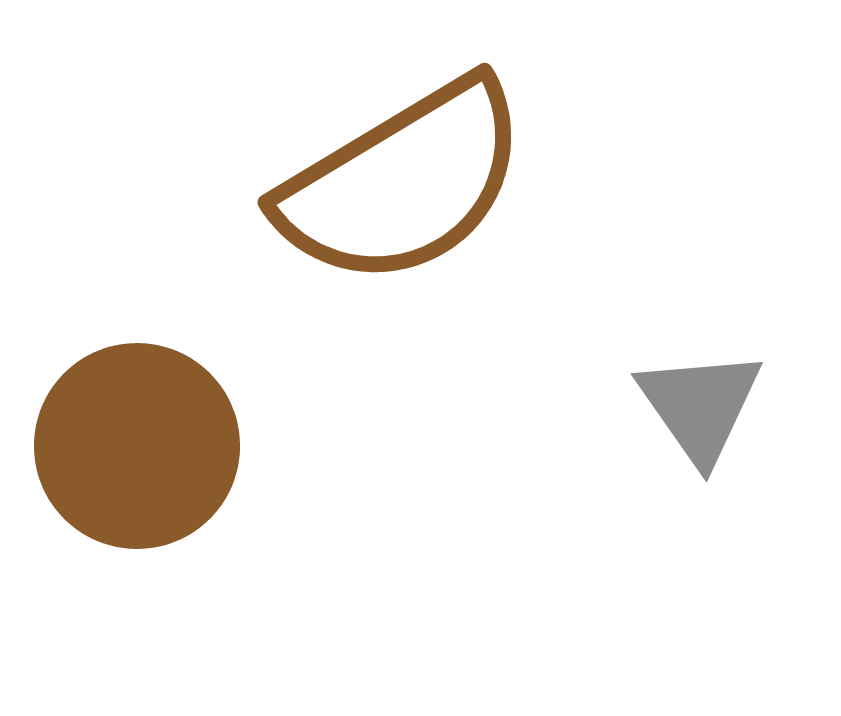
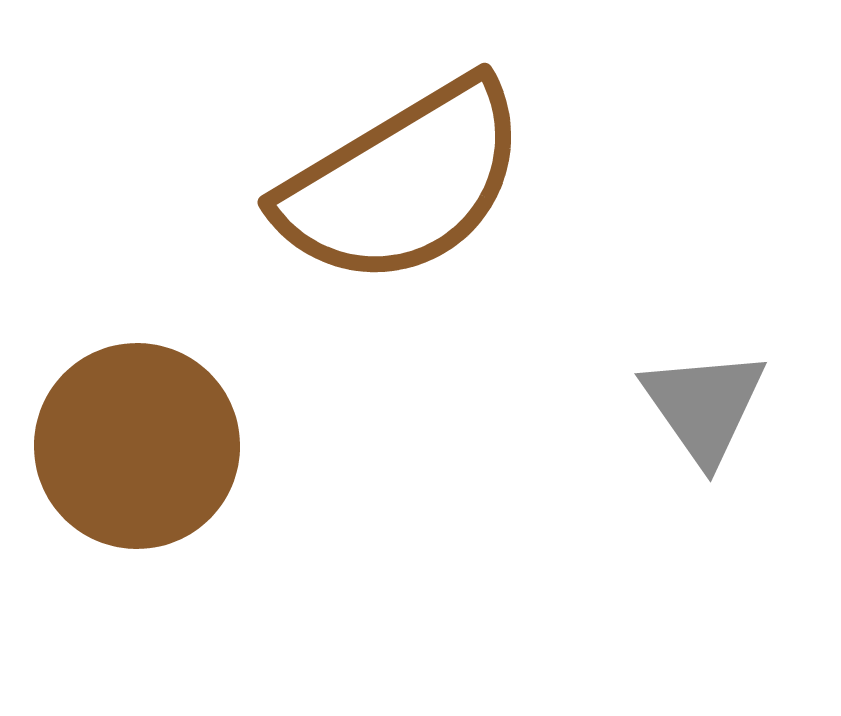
gray triangle: moved 4 px right
